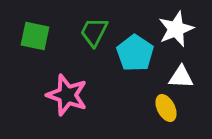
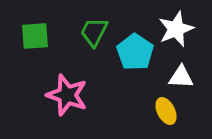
green square: rotated 16 degrees counterclockwise
cyan pentagon: moved 1 px up
yellow ellipse: moved 3 px down
